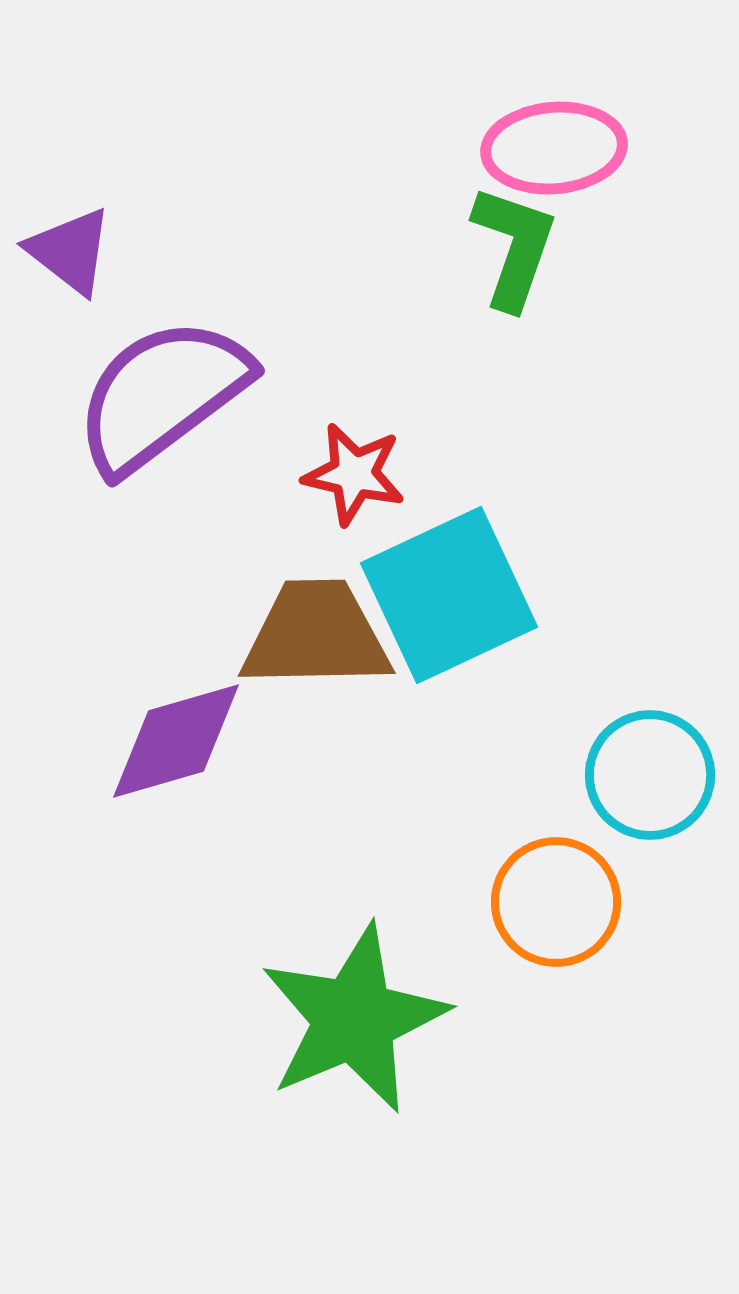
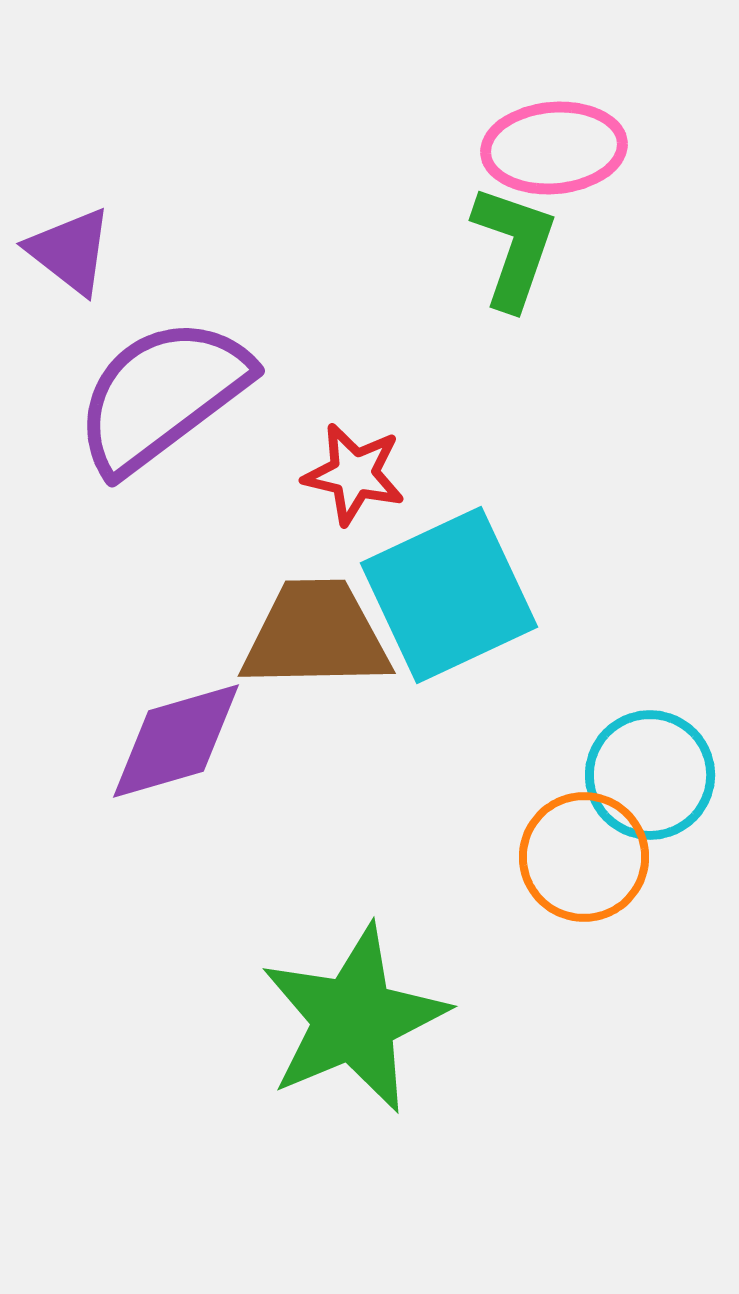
orange circle: moved 28 px right, 45 px up
